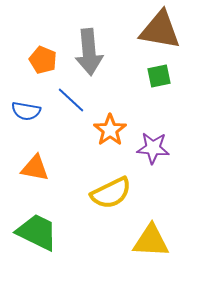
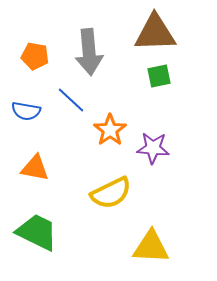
brown triangle: moved 5 px left, 3 px down; rotated 12 degrees counterclockwise
orange pentagon: moved 8 px left, 4 px up; rotated 12 degrees counterclockwise
yellow triangle: moved 6 px down
